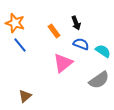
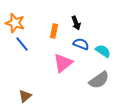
orange rectangle: rotated 48 degrees clockwise
blue line: moved 2 px right, 1 px up
